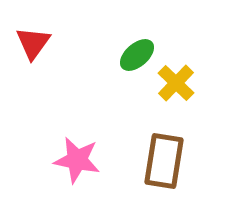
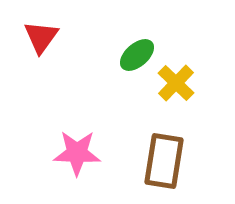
red triangle: moved 8 px right, 6 px up
pink star: moved 7 px up; rotated 9 degrees counterclockwise
